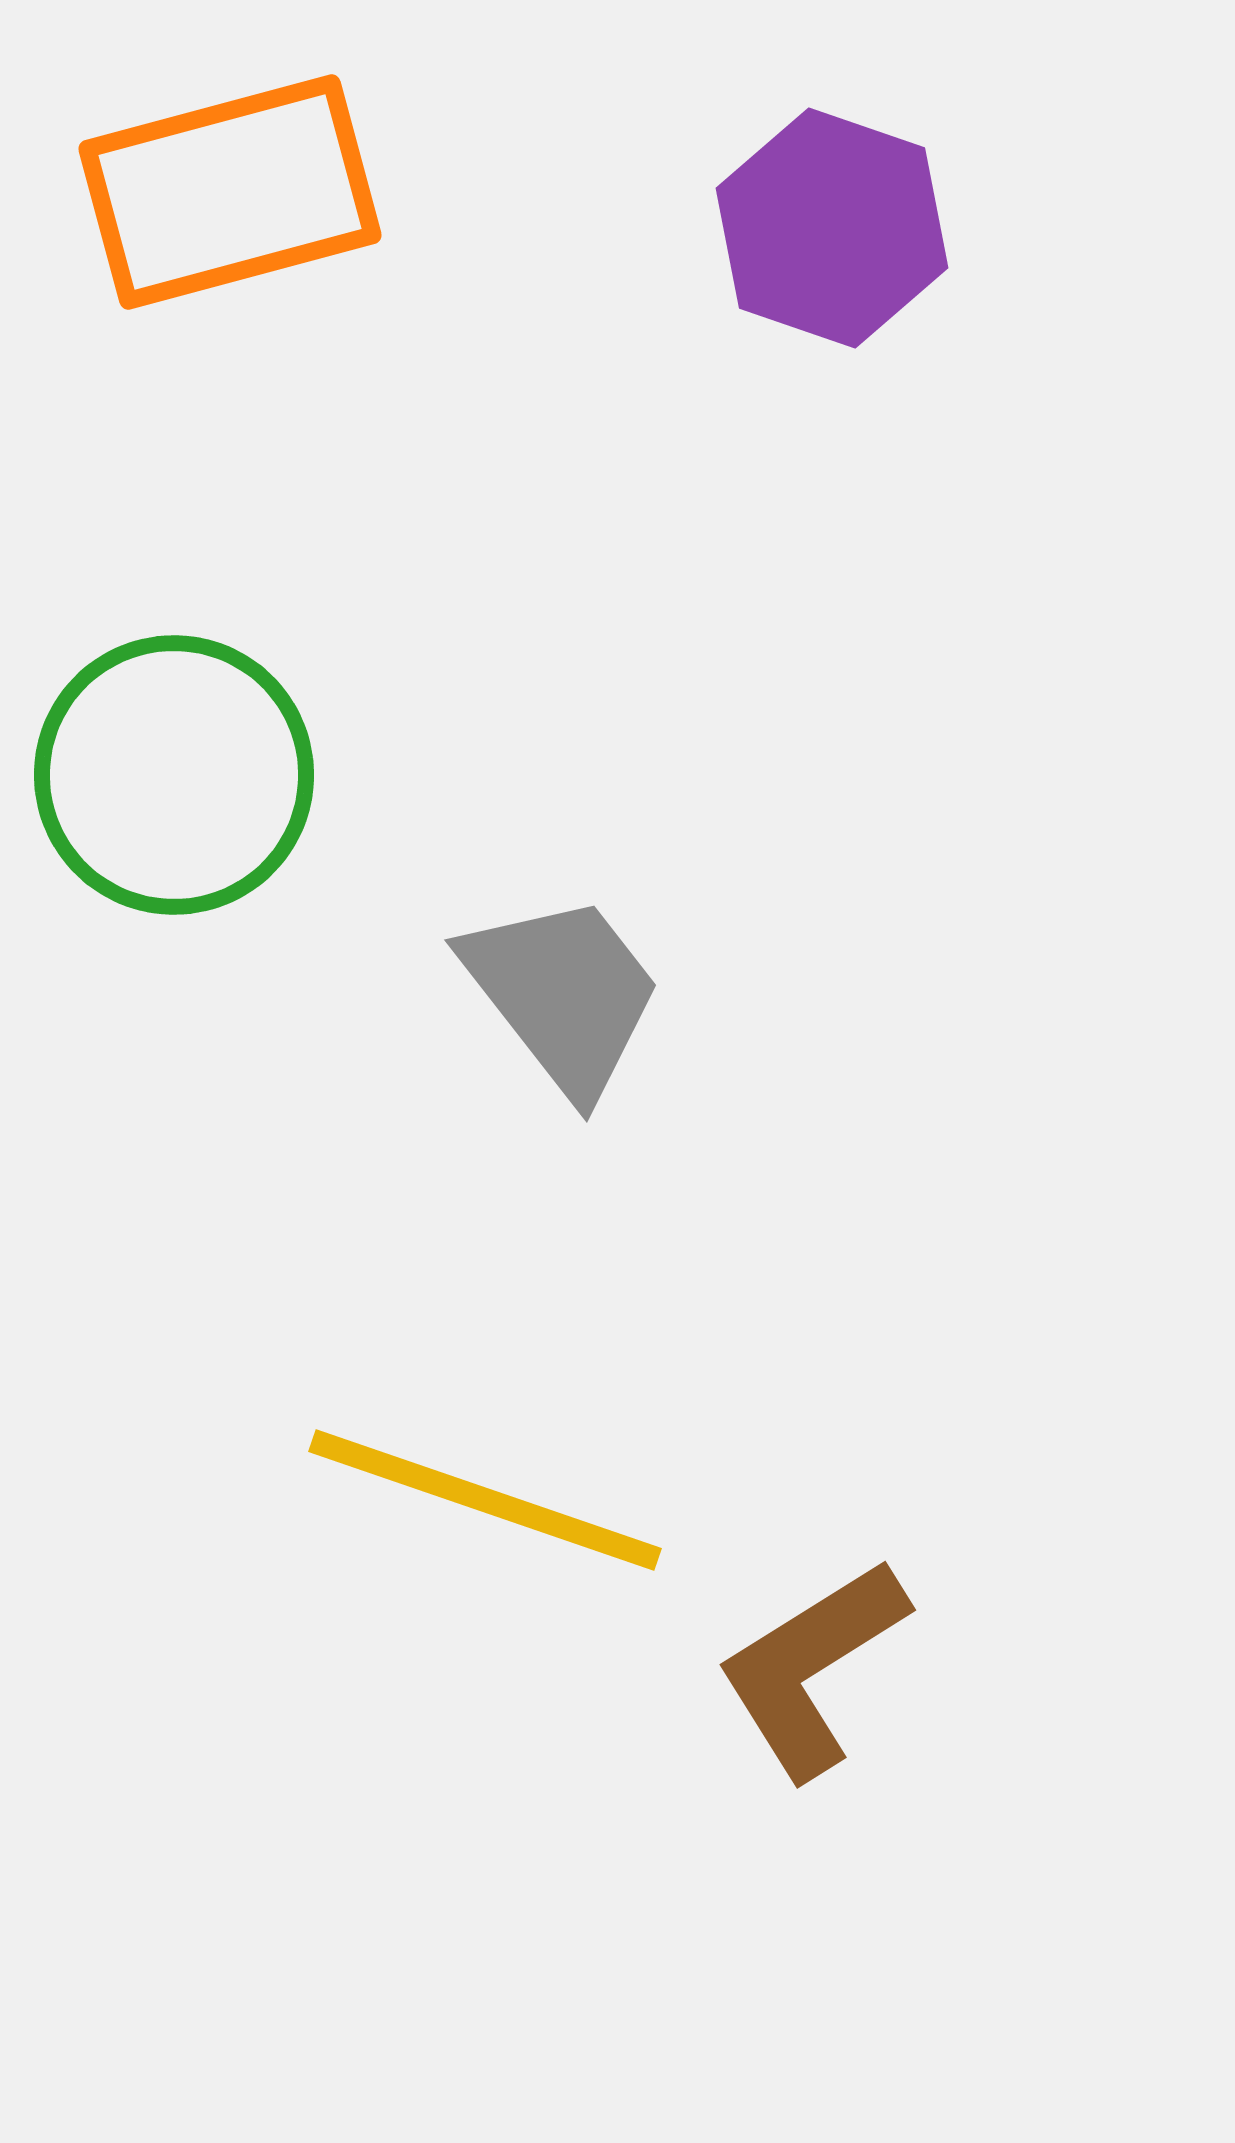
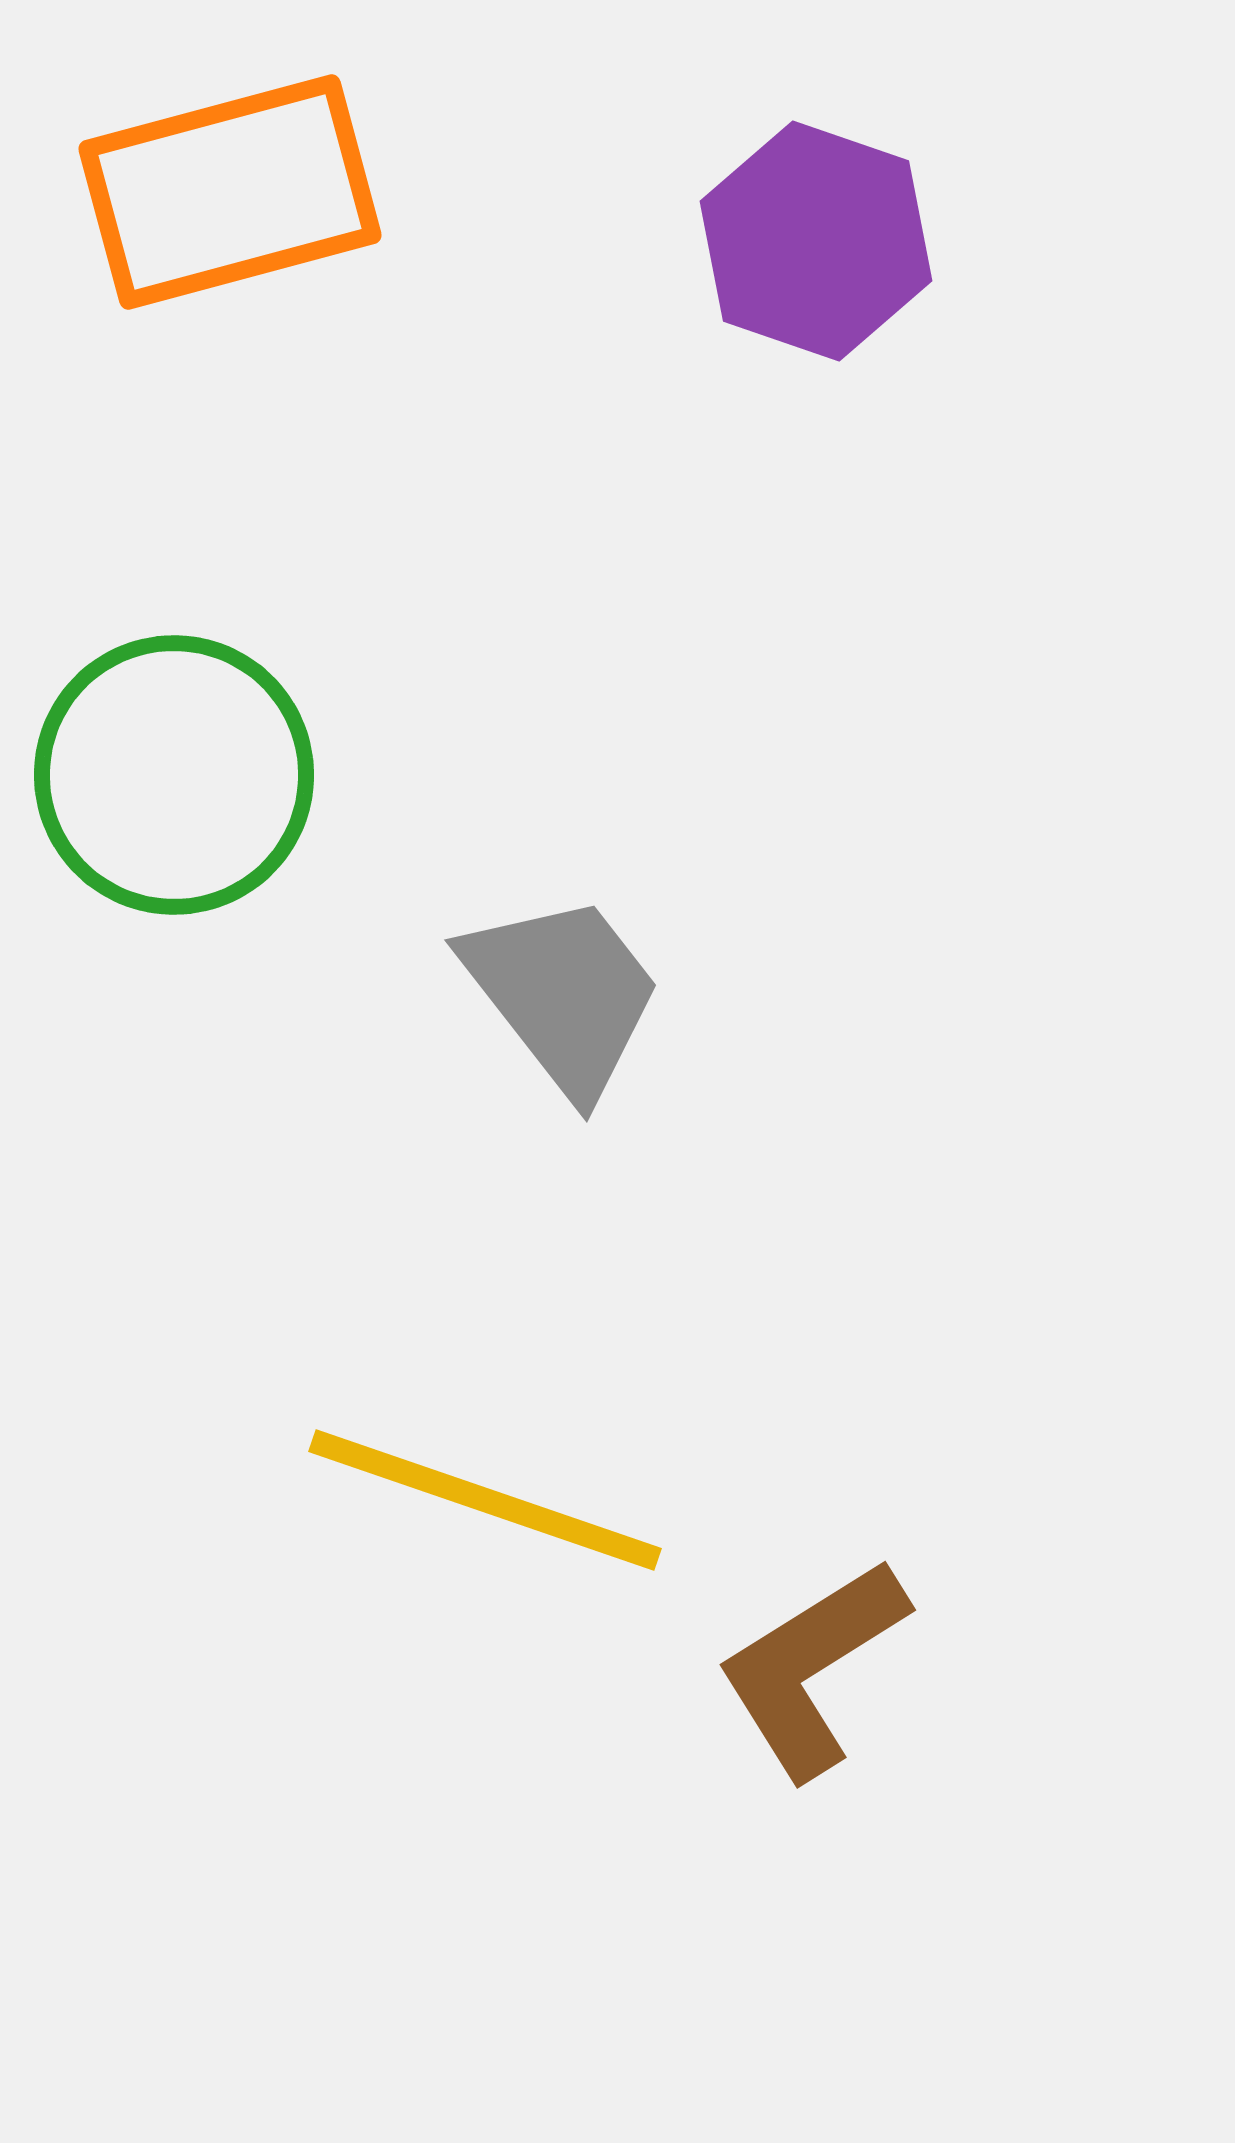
purple hexagon: moved 16 px left, 13 px down
